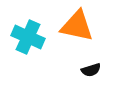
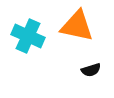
cyan cross: moved 1 px up
